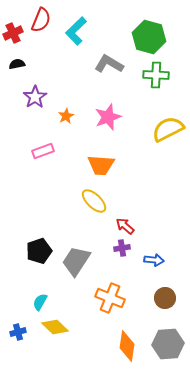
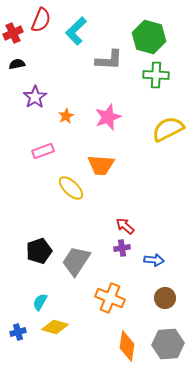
gray L-shape: moved 4 px up; rotated 152 degrees clockwise
yellow ellipse: moved 23 px left, 13 px up
yellow diamond: rotated 28 degrees counterclockwise
